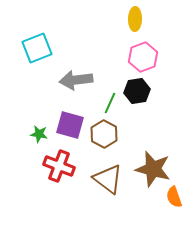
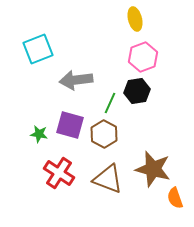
yellow ellipse: rotated 15 degrees counterclockwise
cyan square: moved 1 px right, 1 px down
red cross: moved 7 px down; rotated 12 degrees clockwise
brown triangle: rotated 16 degrees counterclockwise
orange semicircle: moved 1 px right, 1 px down
